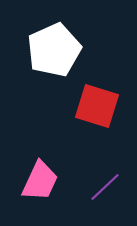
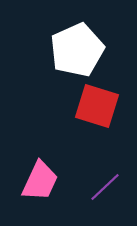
white pentagon: moved 23 px right
